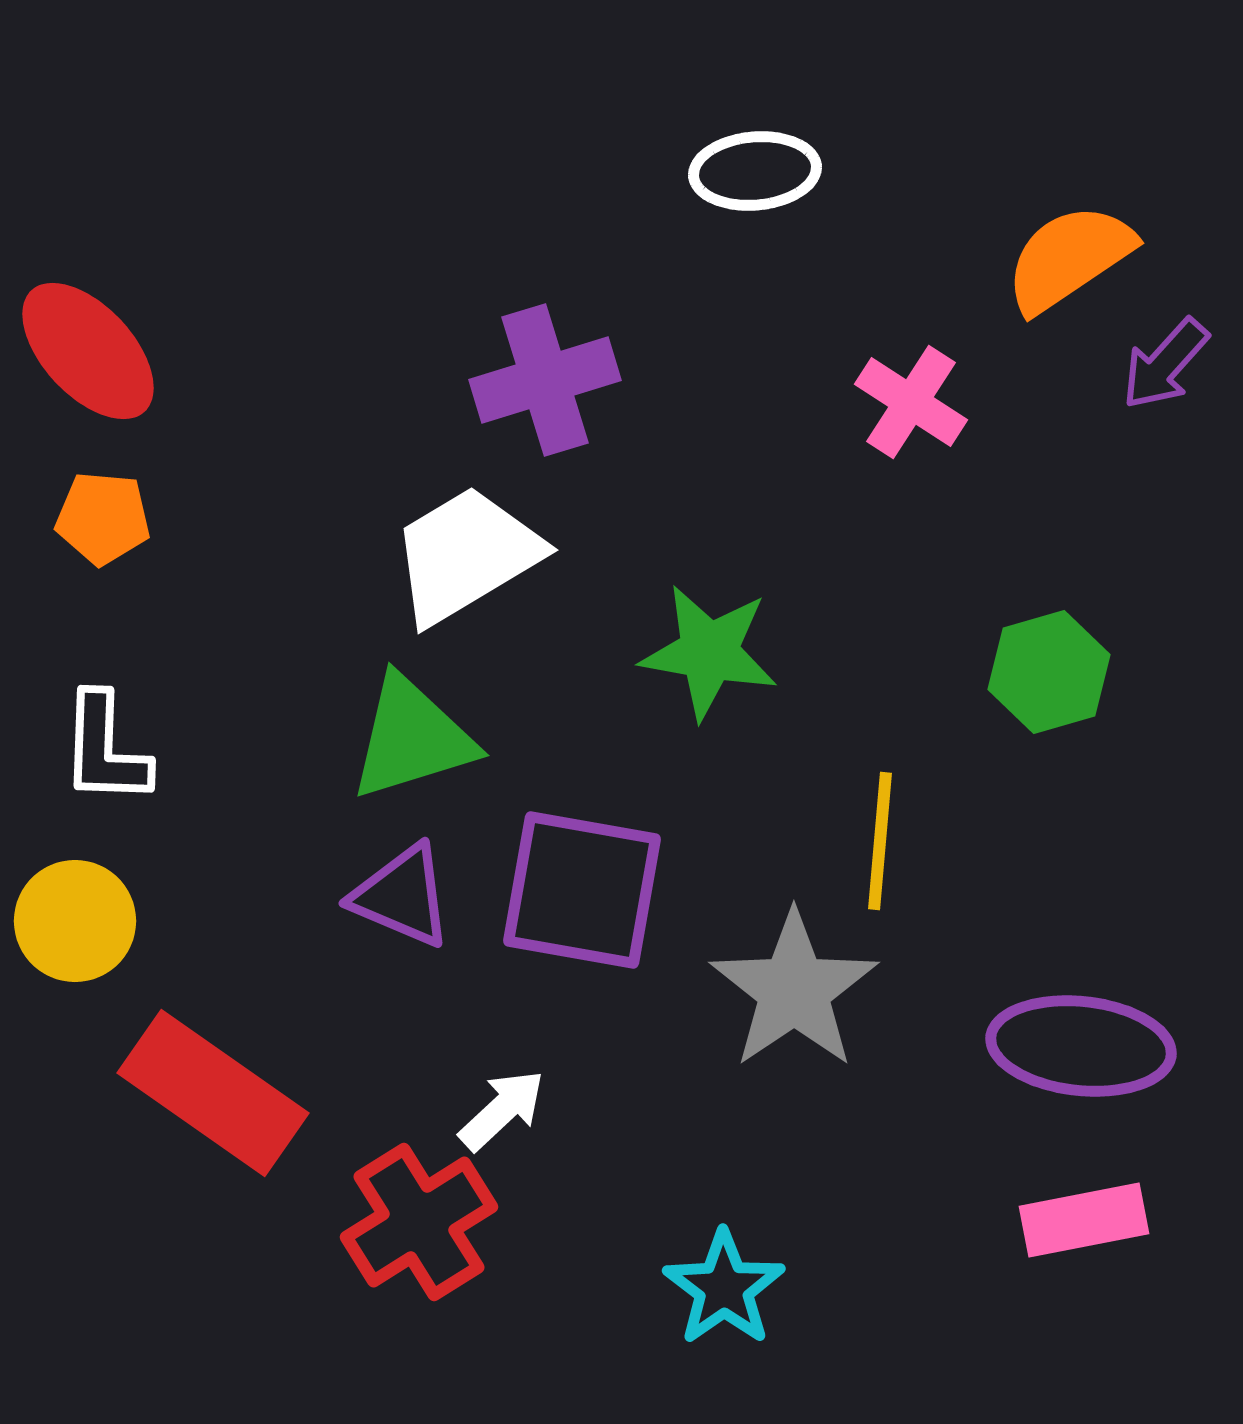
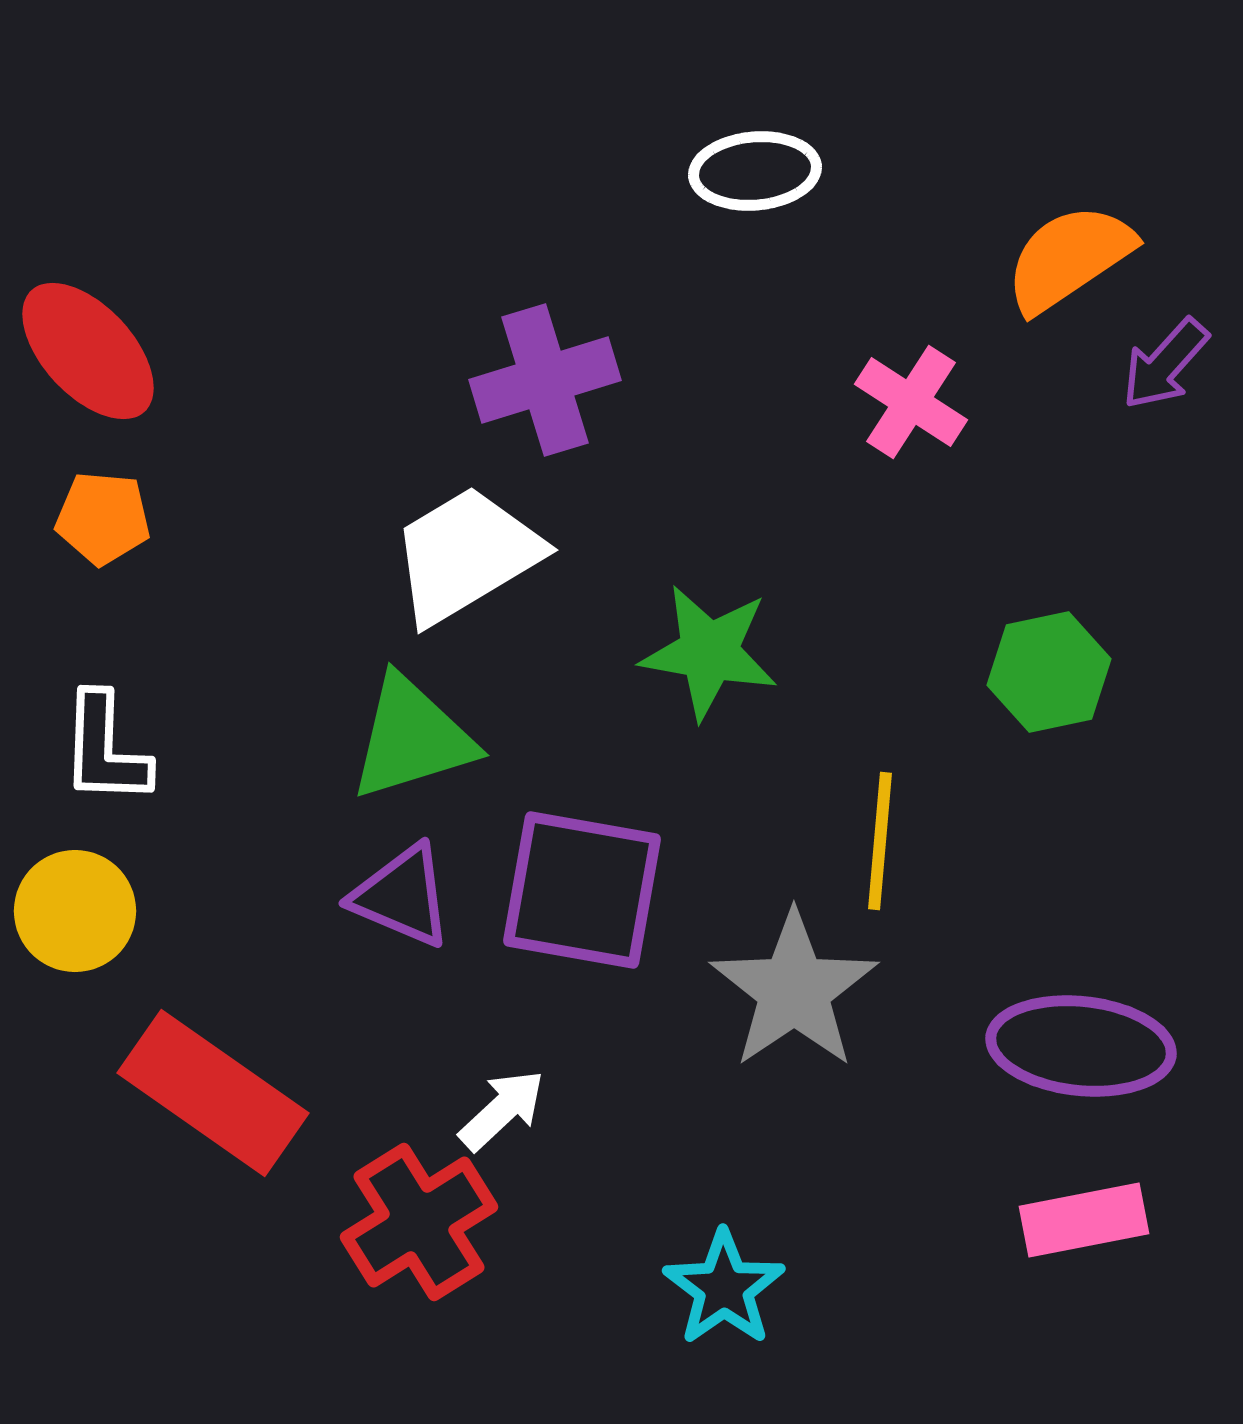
green hexagon: rotated 4 degrees clockwise
yellow circle: moved 10 px up
